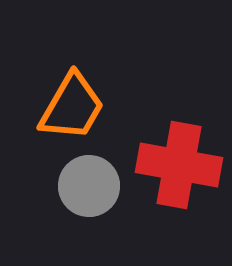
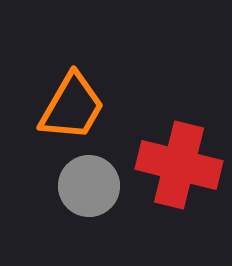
red cross: rotated 4 degrees clockwise
